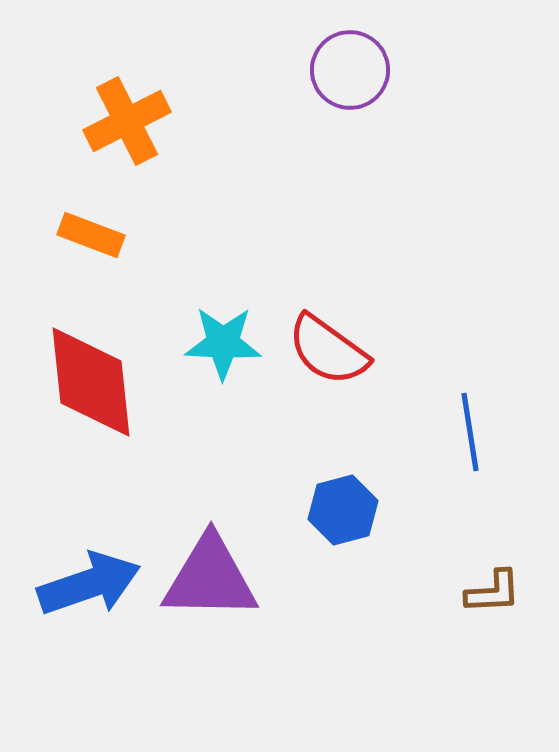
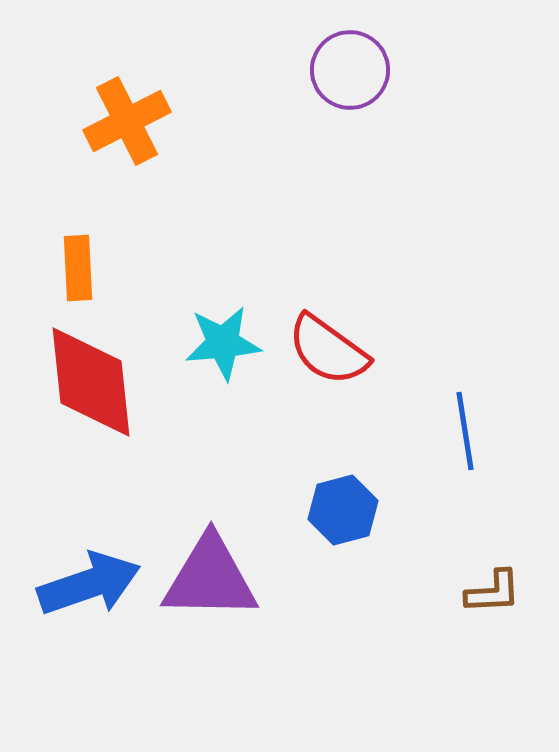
orange rectangle: moved 13 px left, 33 px down; rotated 66 degrees clockwise
cyan star: rotated 8 degrees counterclockwise
blue line: moved 5 px left, 1 px up
